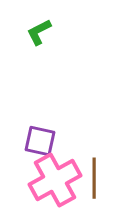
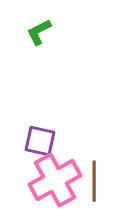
brown line: moved 3 px down
